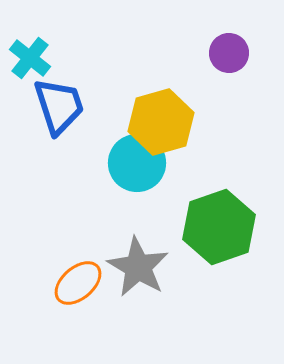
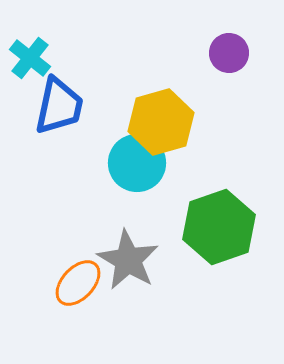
blue trapezoid: rotated 30 degrees clockwise
gray star: moved 10 px left, 7 px up
orange ellipse: rotated 6 degrees counterclockwise
